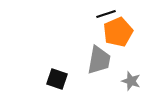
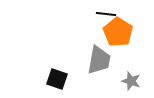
black line: rotated 24 degrees clockwise
orange pentagon: rotated 16 degrees counterclockwise
